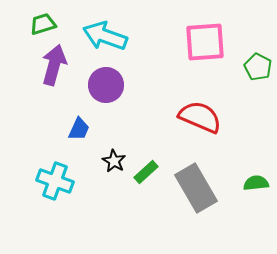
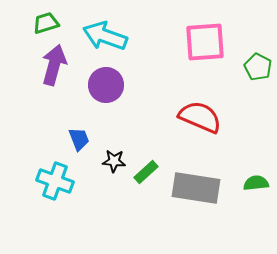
green trapezoid: moved 3 px right, 1 px up
blue trapezoid: moved 10 px down; rotated 45 degrees counterclockwise
black star: rotated 25 degrees counterclockwise
gray rectangle: rotated 51 degrees counterclockwise
